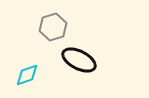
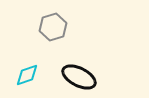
black ellipse: moved 17 px down
